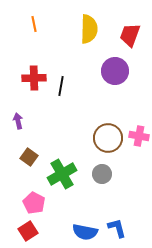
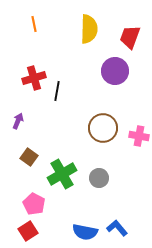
red trapezoid: moved 2 px down
red cross: rotated 15 degrees counterclockwise
black line: moved 4 px left, 5 px down
purple arrow: rotated 35 degrees clockwise
brown circle: moved 5 px left, 10 px up
gray circle: moved 3 px left, 4 px down
pink pentagon: moved 1 px down
blue L-shape: rotated 25 degrees counterclockwise
